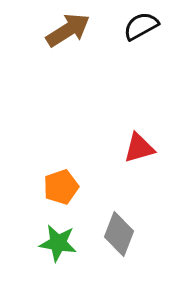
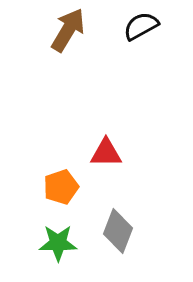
brown arrow: rotated 27 degrees counterclockwise
red triangle: moved 33 px left, 5 px down; rotated 16 degrees clockwise
gray diamond: moved 1 px left, 3 px up
green star: rotated 9 degrees counterclockwise
